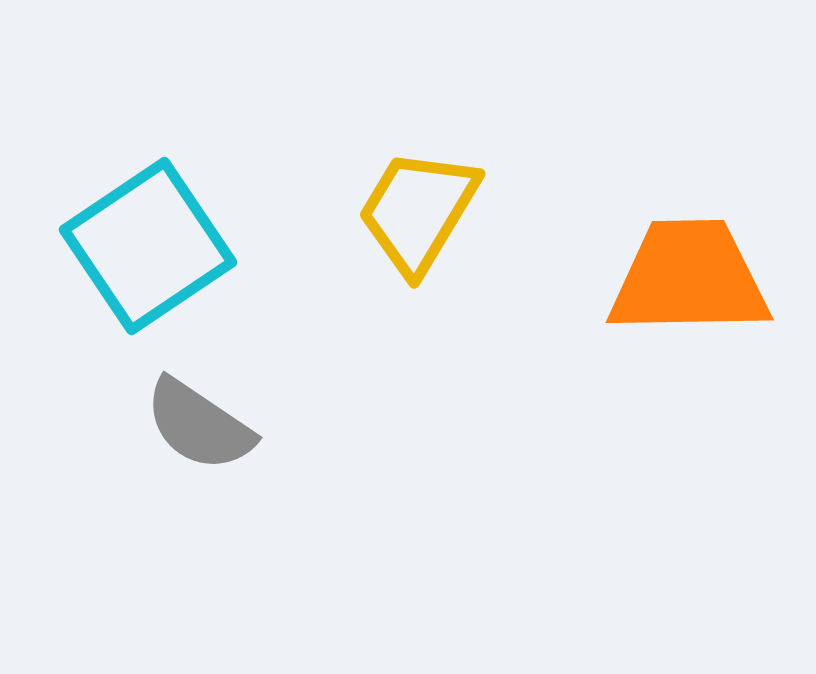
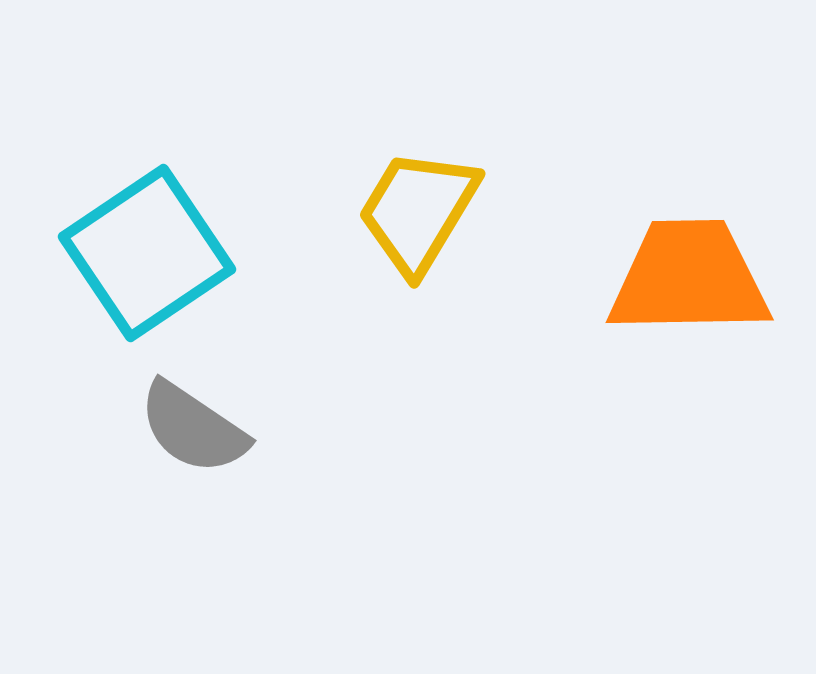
cyan square: moved 1 px left, 7 px down
gray semicircle: moved 6 px left, 3 px down
